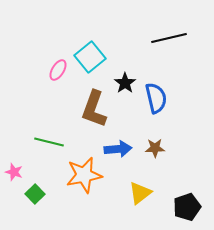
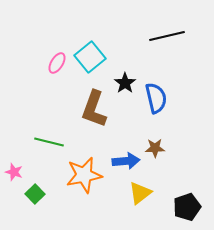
black line: moved 2 px left, 2 px up
pink ellipse: moved 1 px left, 7 px up
blue arrow: moved 8 px right, 12 px down
